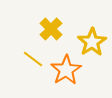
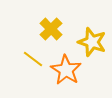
yellow star: rotated 20 degrees counterclockwise
orange star: rotated 8 degrees counterclockwise
